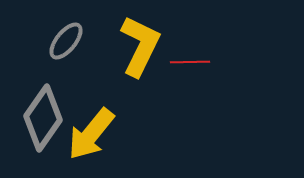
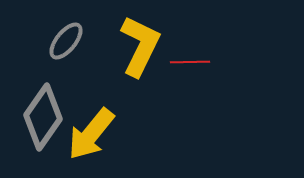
gray diamond: moved 1 px up
